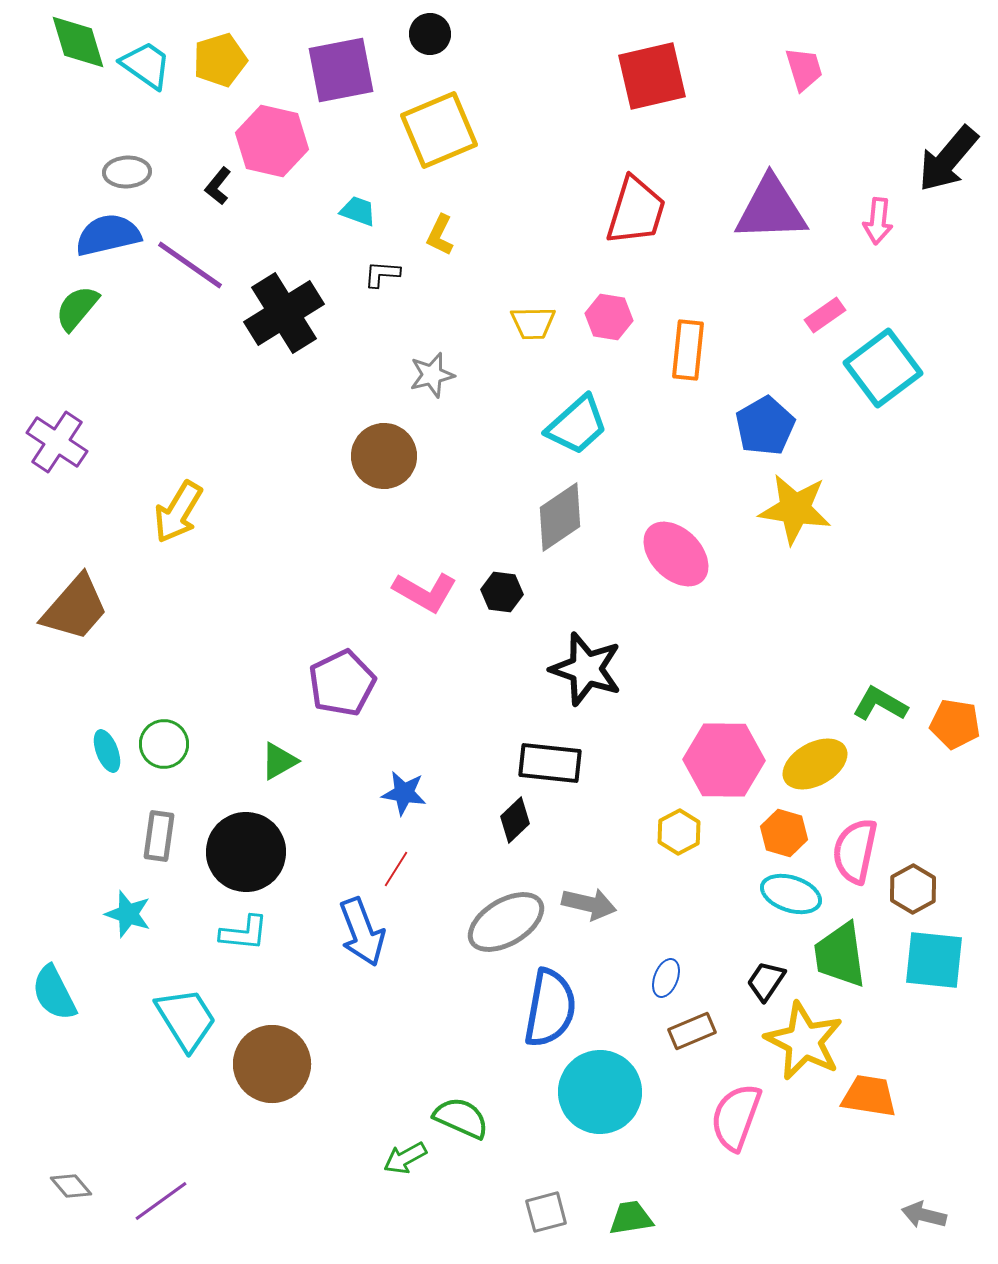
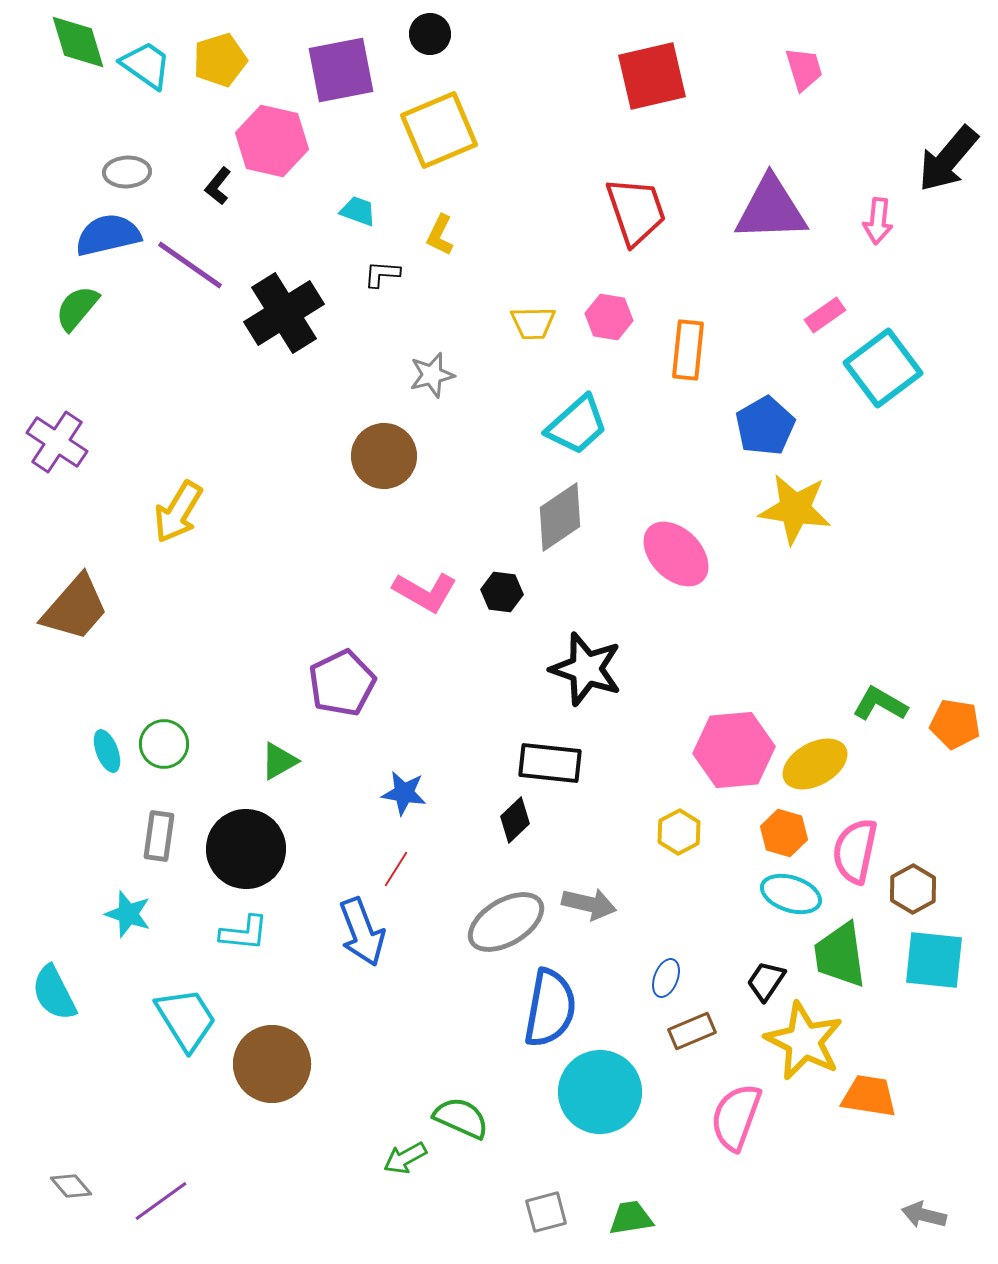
red trapezoid at (636, 211): rotated 36 degrees counterclockwise
pink hexagon at (724, 760): moved 10 px right, 10 px up; rotated 6 degrees counterclockwise
black circle at (246, 852): moved 3 px up
